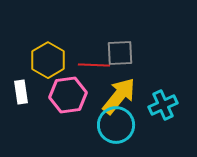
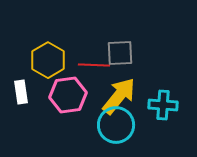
cyan cross: rotated 28 degrees clockwise
